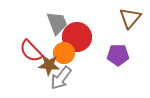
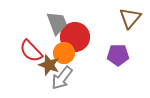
red circle: moved 2 px left
brown star: rotated 15 degrees clockwise
gray arrow: moved 1 px right
